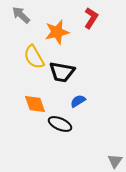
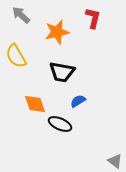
red L-shape: moved 2 px right; rotated 20 degrees counterclockwise
yellow semicircle: moved 18 px left, 1 px up
gray triangle: rotated 28 degrees counterclockwise
